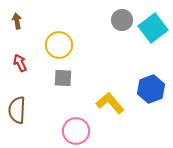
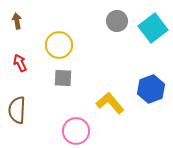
gray circle: moved 5 px left, 1 px down
